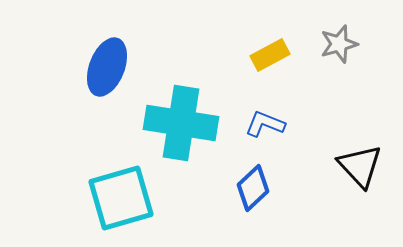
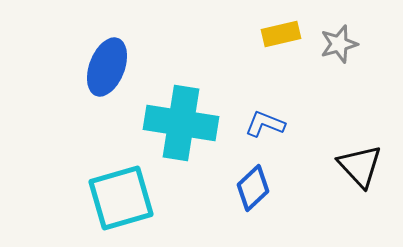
yellow rectangle: moved 11 px right, 21 px up; rotated 15 degrees clockwise
